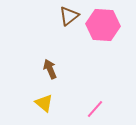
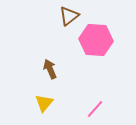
pink hexagon: moved 7 px left, 15 px down
yellow triangle: rotated 30 degrees clockwise
